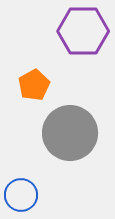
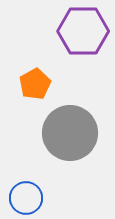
orange pentagon: moved 1 px right, 1 px up
blue circle: moved 5 px right, 3 px down
